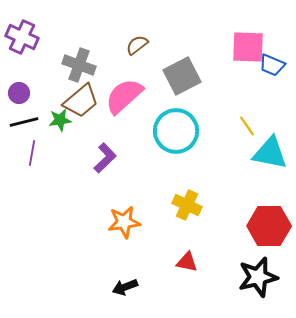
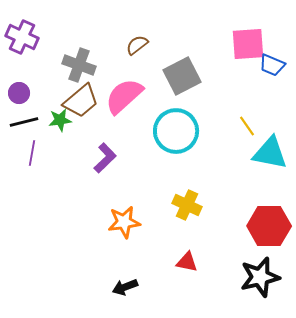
pink square: moved 3 px up; rotated 6 degrees counterclockwise
black star: moved 2 px right
